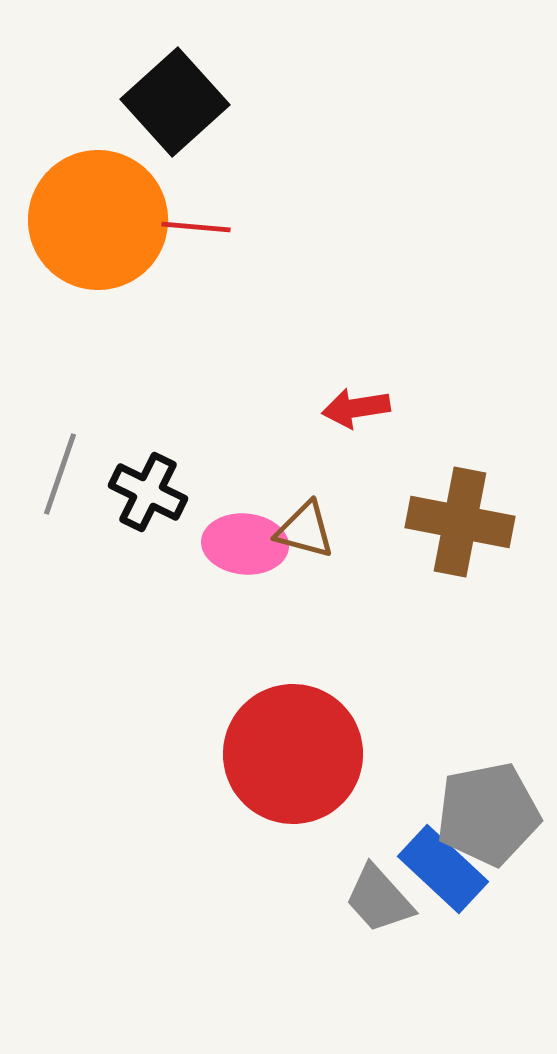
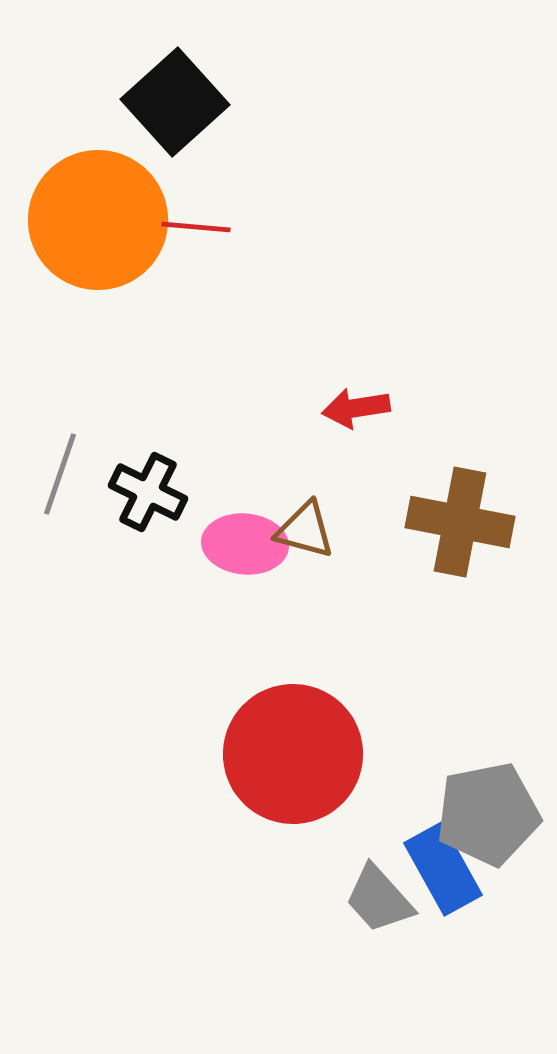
blue rectangle: rotated 18 degrees clockwise
